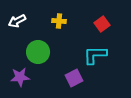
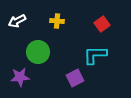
yellow cross: moved 2 px left
purple square: moved 1 px right
